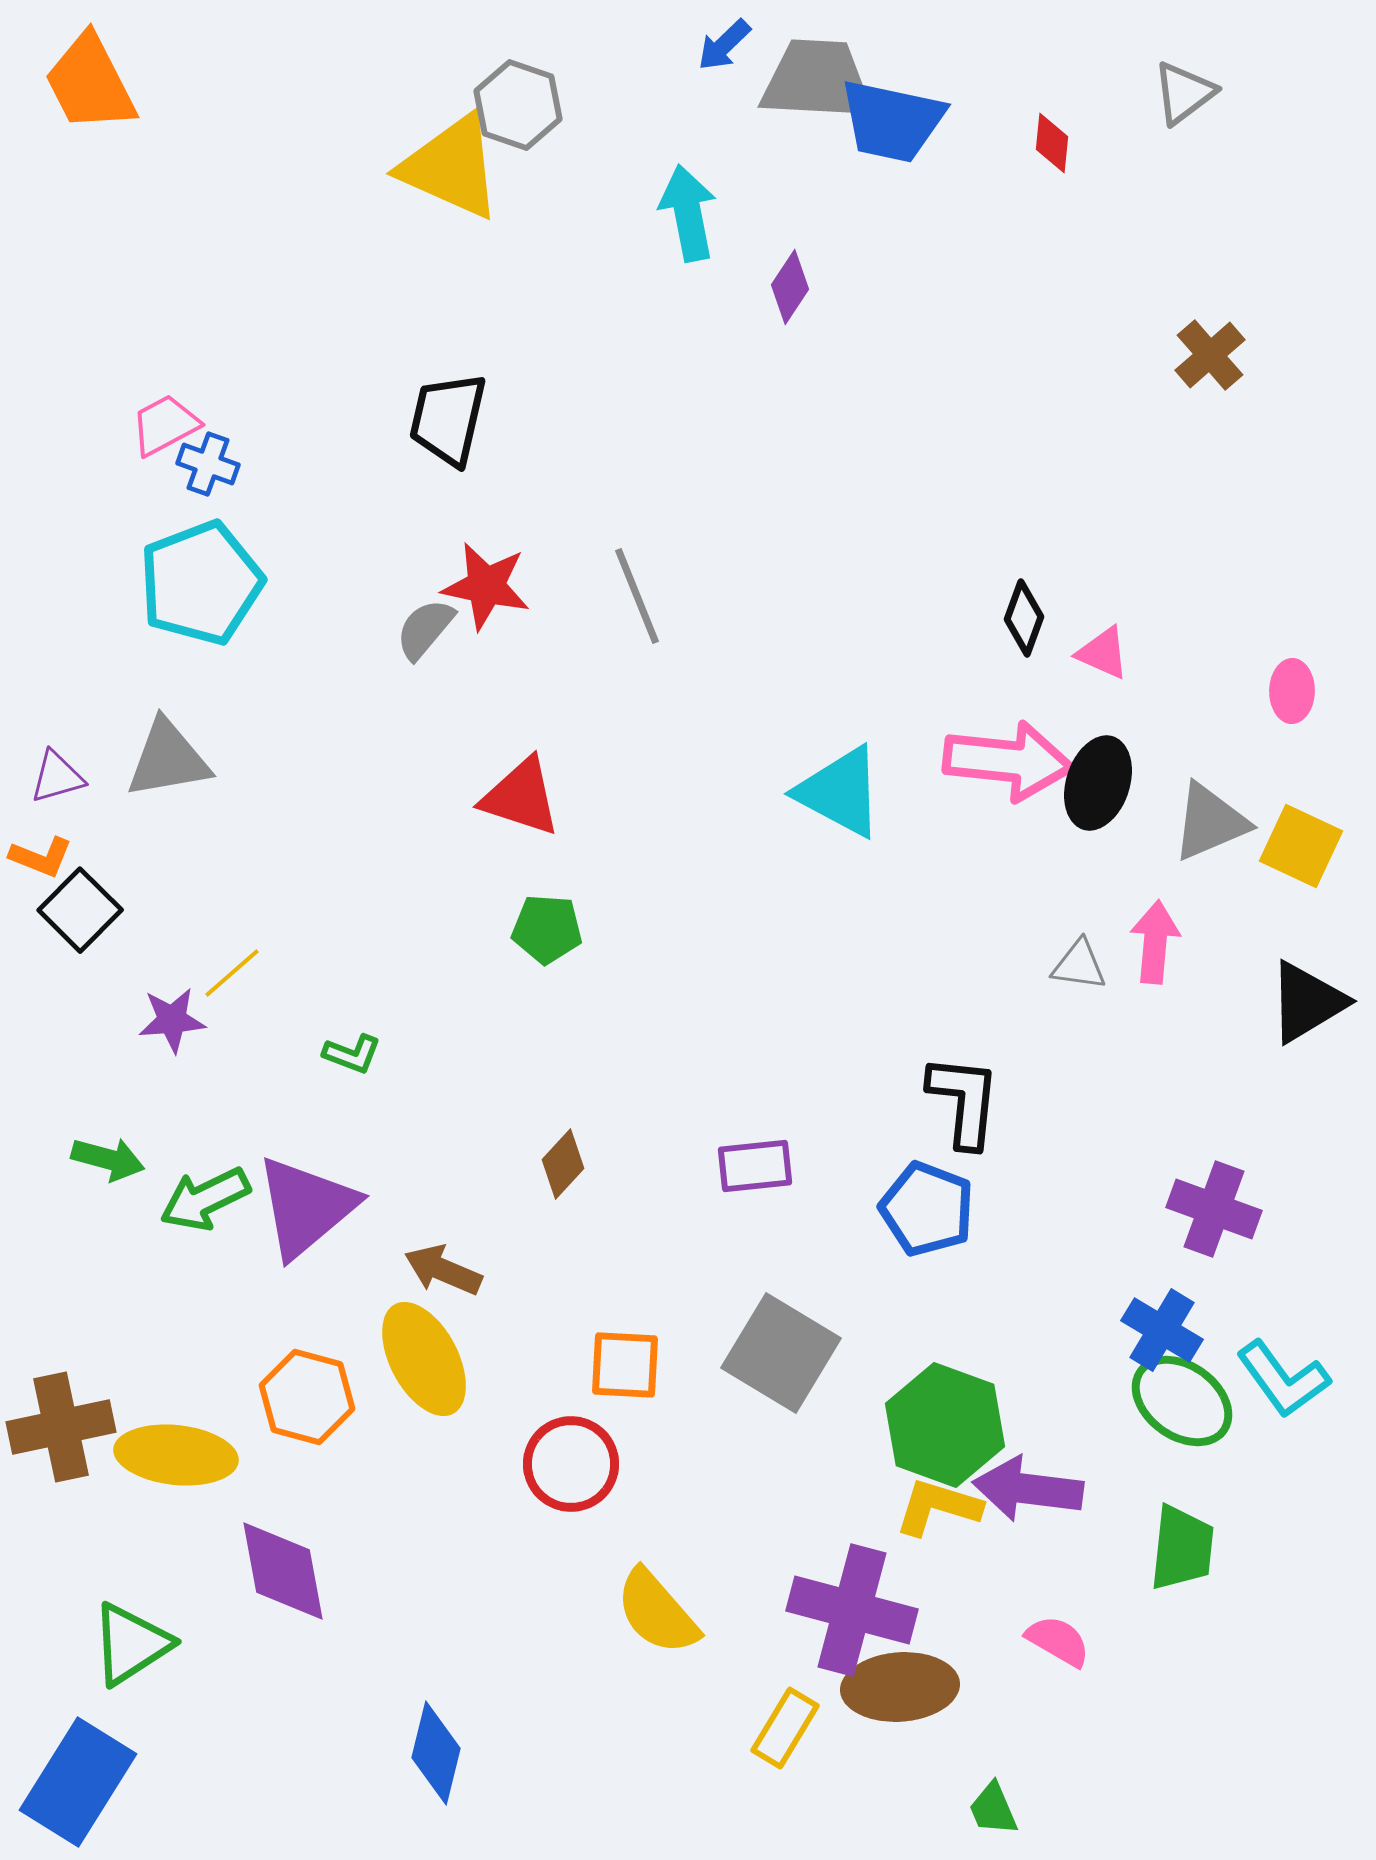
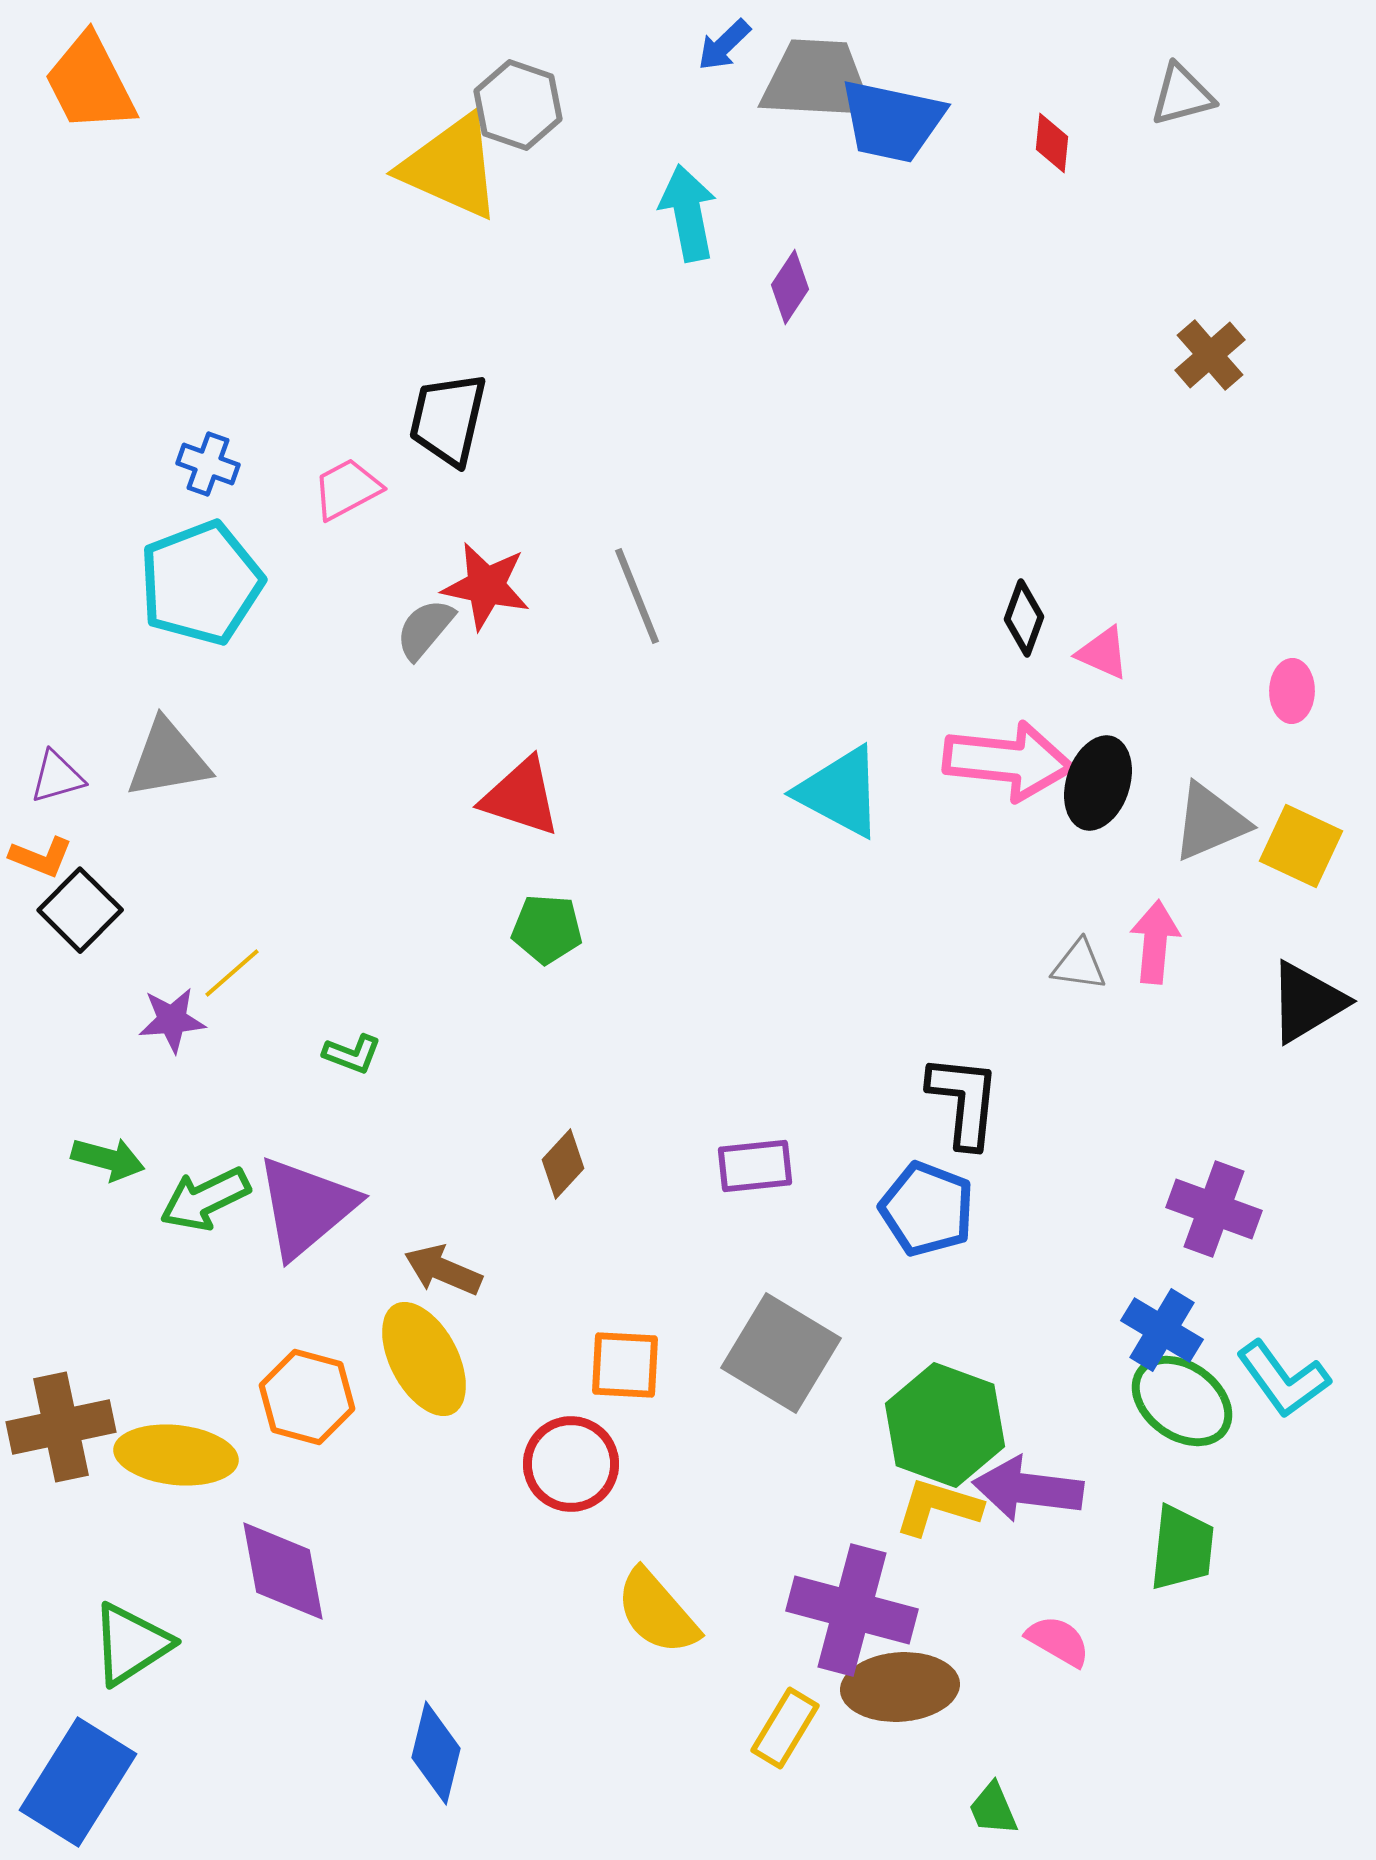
gray triangle at (1184, 93): moved 2 px left, 2 px down; rotated 22 degrees clockwise
pink trapezoid at (165, 425): moved 182 px right, 64 px down
